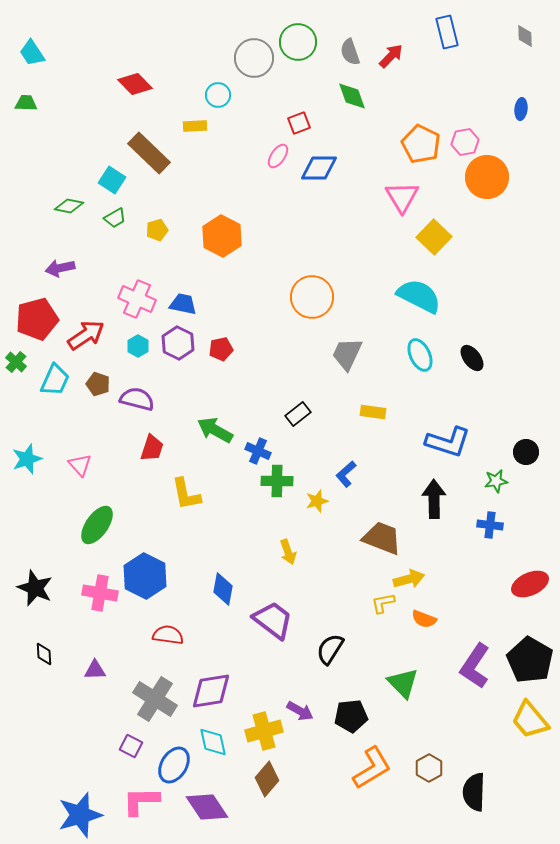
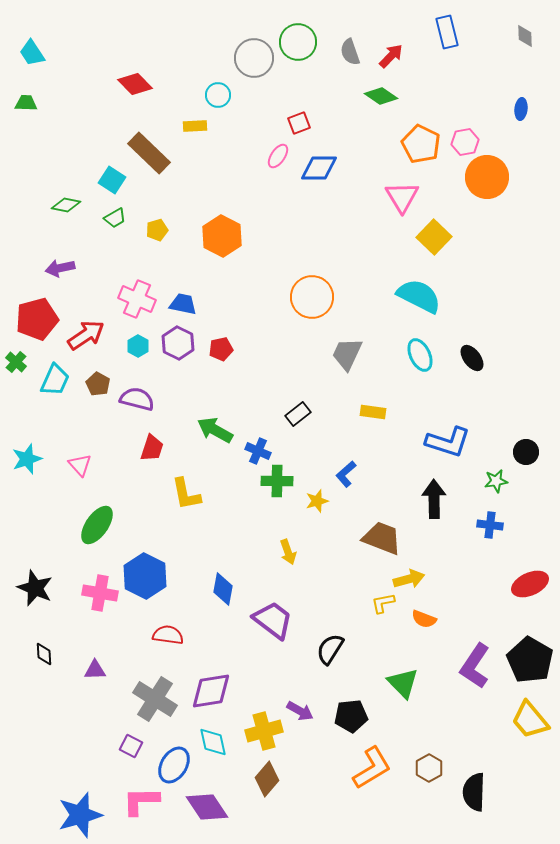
green diamond at (352, 96): moved 29 px right; rotated 36 degrees counterclockwise
green diamond at (69, 206): moved 3 px left, 1 px up
brown pentagon at (98, 384): rotated 10 degrees clockwise
